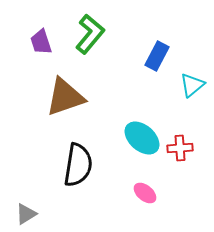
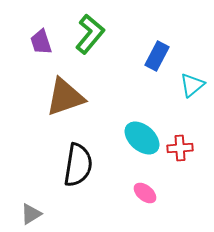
gray triangle: moved 5 px right
